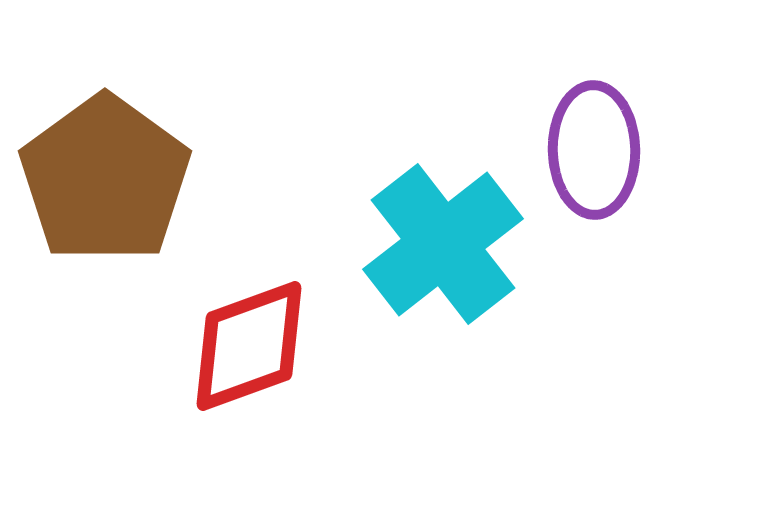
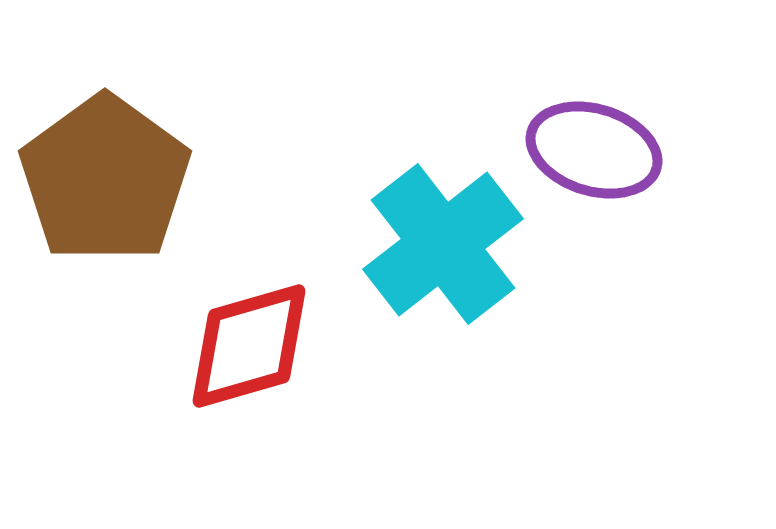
purple ellipse: rotated 72 degrees counterclockwise
red diamond: rotated 4 degrees clockwise
